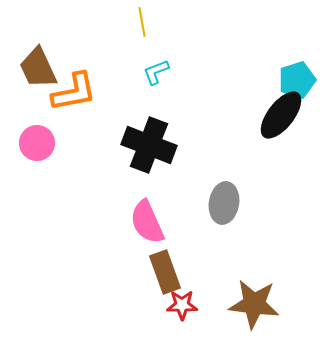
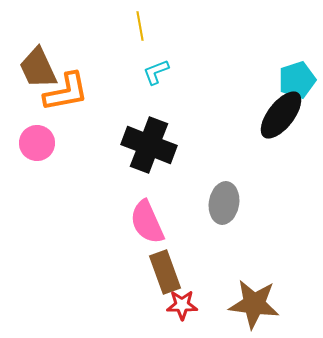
yellow line: moved 2 px left, 4 px down
orange L-shape: moved 8 px left
